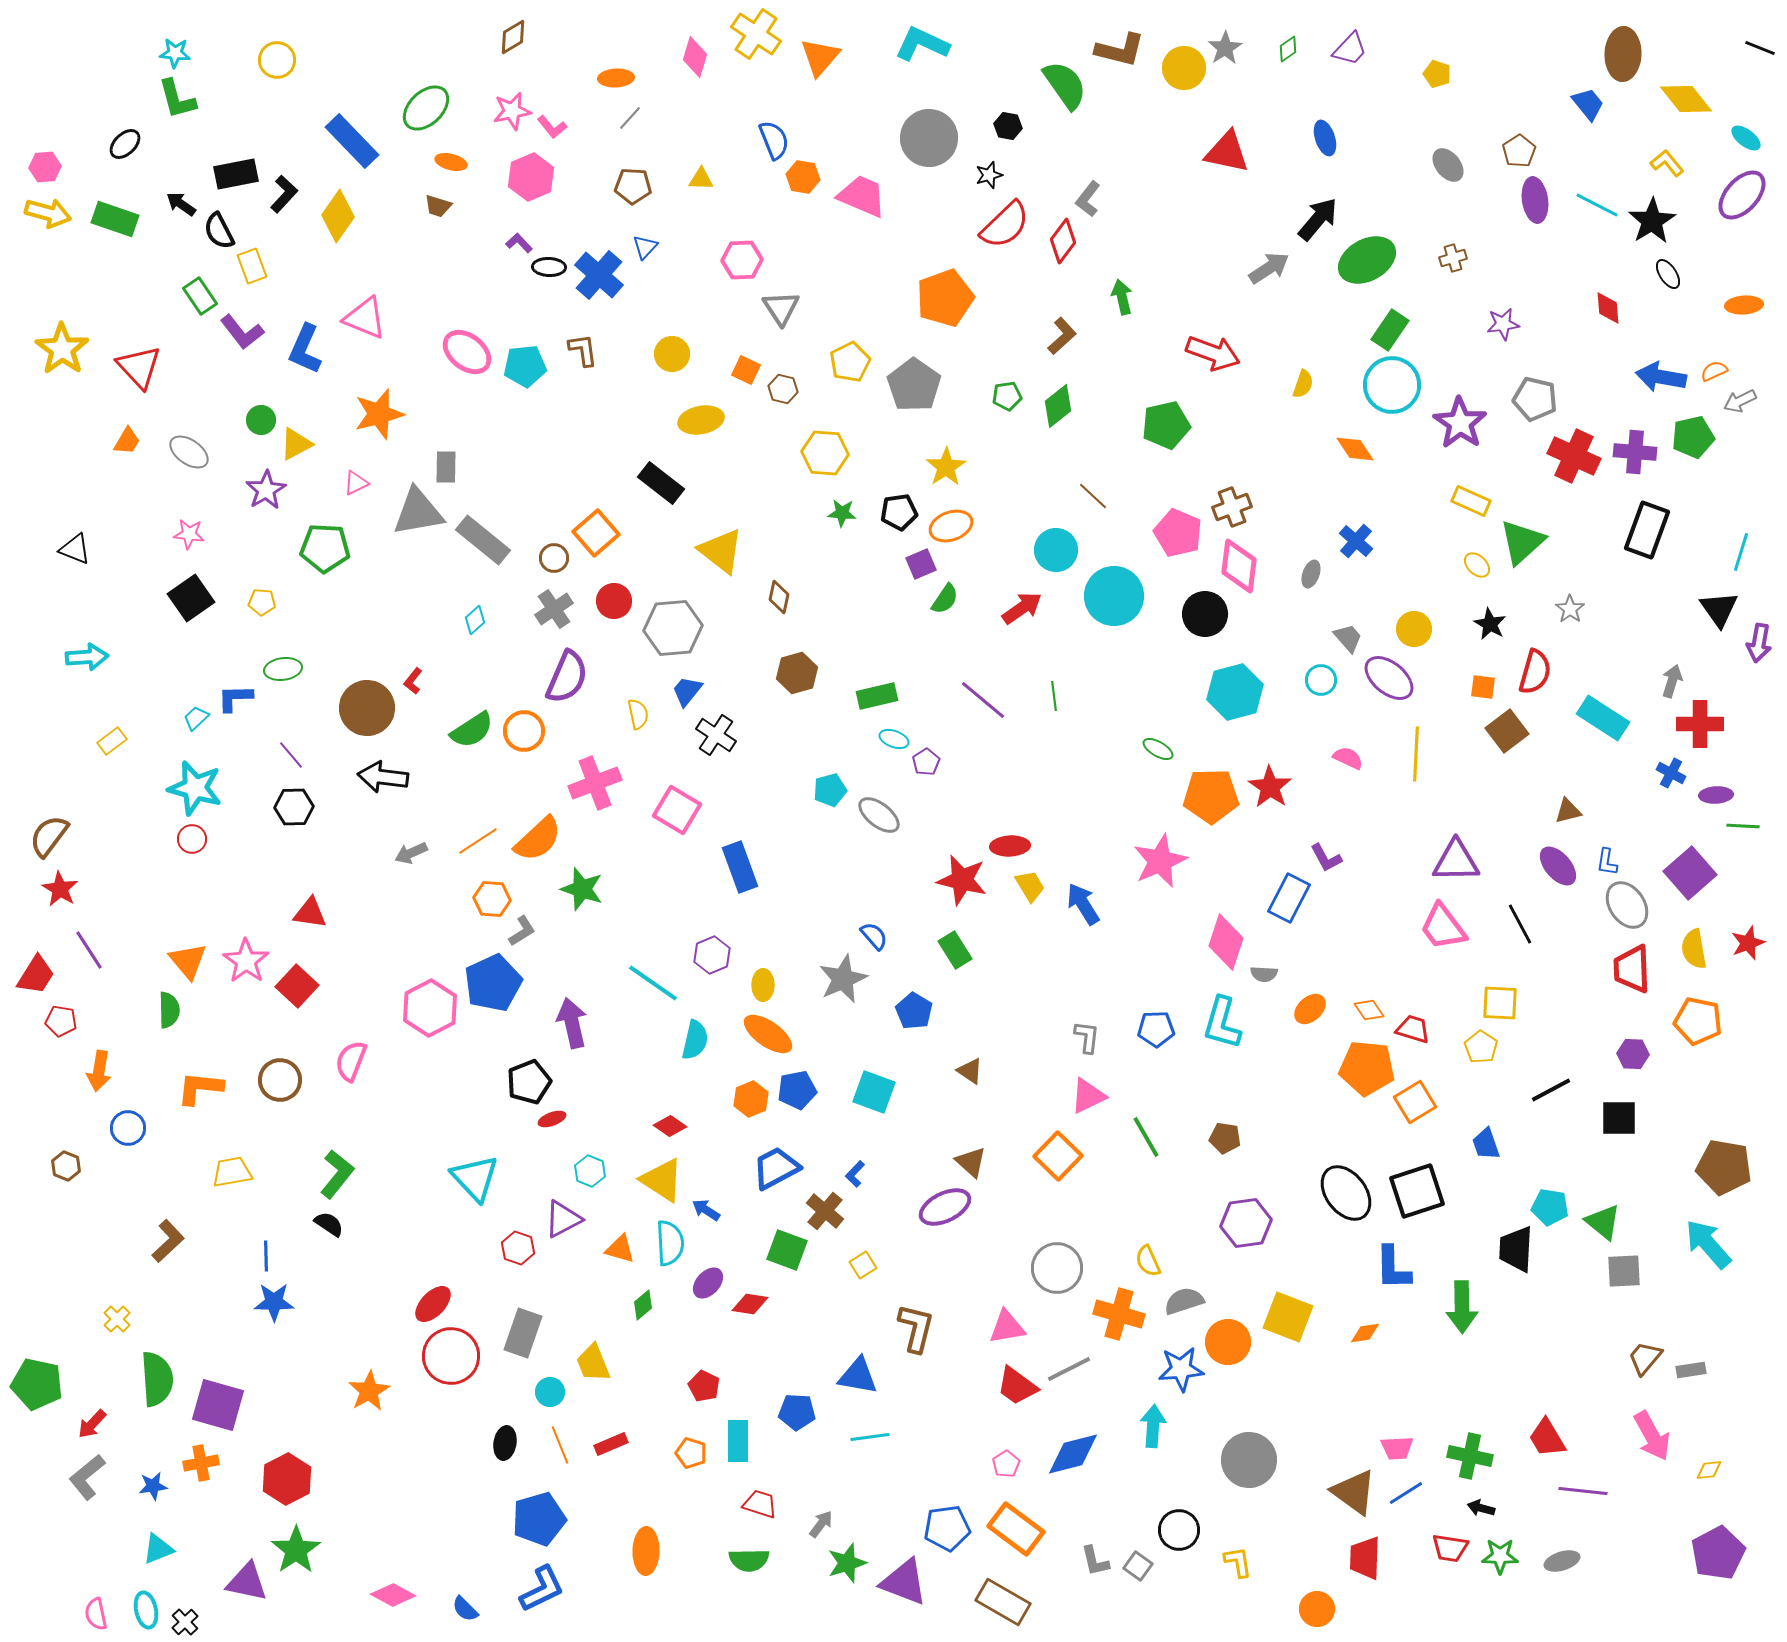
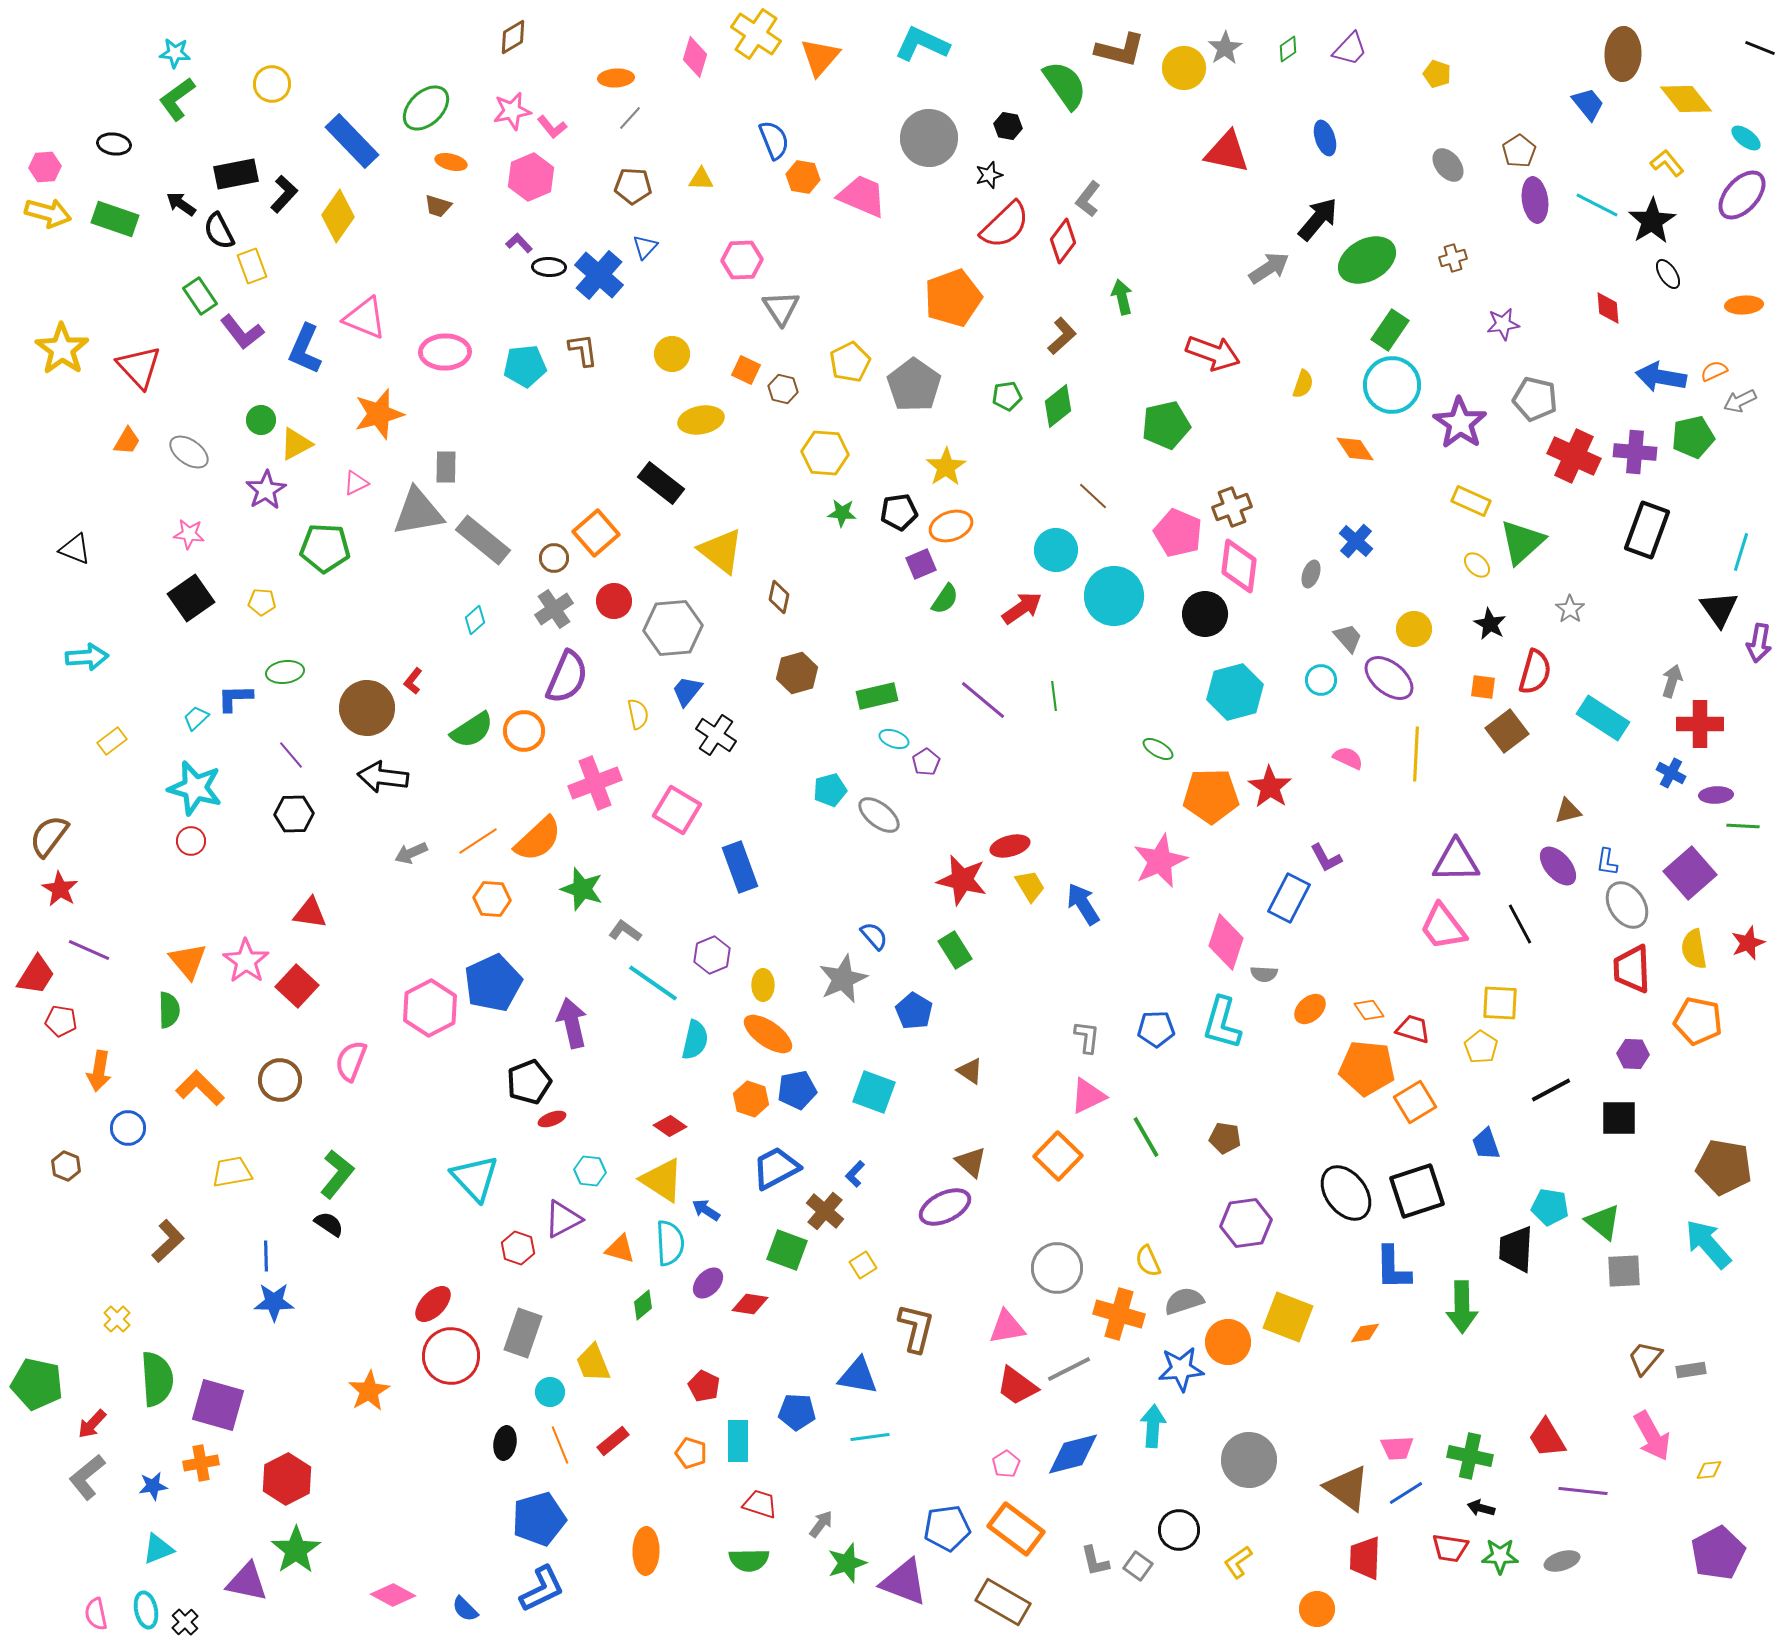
yellow circle at (277, 60): moved 5 px left, 24 px down
green L-shape at (177, 99): rotated 69 degrees clockwise
black ellipse at (125, 144): moved 11 px left; rotated 52 degrees clockwise
orange pentagon at (945, 298): moved 8 px right
pink ellipse at (467, 352): moved 22 px left; rotated 39 degrees counterclockwise
green ellipse at (283, 669): moved 2 px right, 3 px down
black hexagon at (294, 807): moved 7 px down
red circle at (192, 839): moved 1 px left, 2 px down
red ellipse at (1010, 846): rotated 12 degrees counterclockwise
gray L-shape at (522, 931): moved 103 px right; rotated 112 degrees counterclockwise
purple line at (89, 950): rotated 33 degrees counterclockwise
orange L-shape at (200, 1088): rotated 39 degrees clockwise
orange hexagon at (751, 1099): rotated 20 degrees counterclockwise
cyan hexagon at (590, 1171): rotated 16 degrees counterclockwise
red rectangle at (611, 1444): moved 2 px right, 3 px up; rotated 16 degrees counterclockwise
brown triangle at (1354, 1492): moved 7 px left, 4 px up
yellow L-shape at (1238, 1562): rotated 116 degrees counterclockwise
